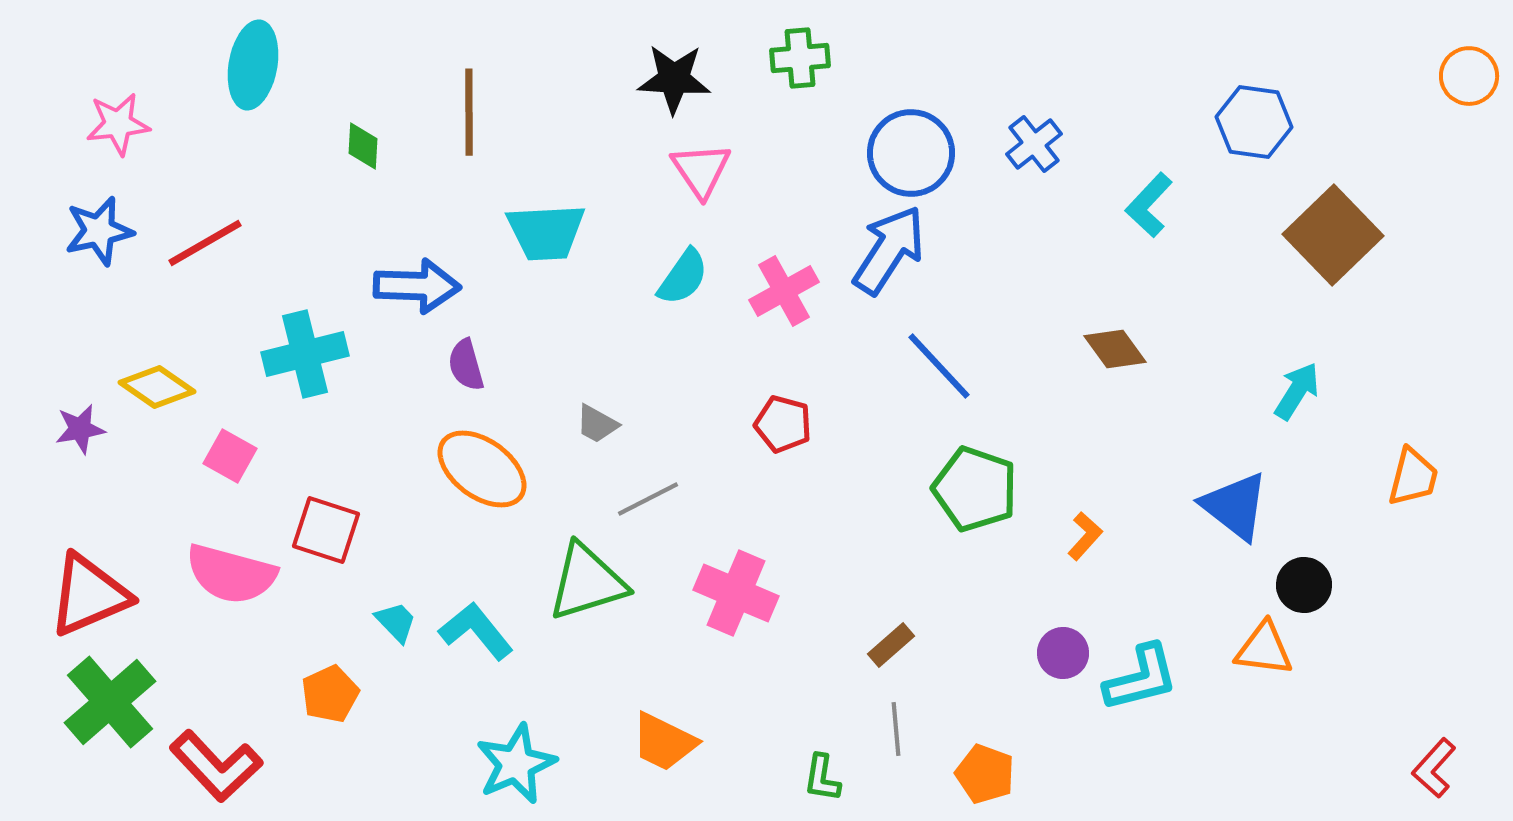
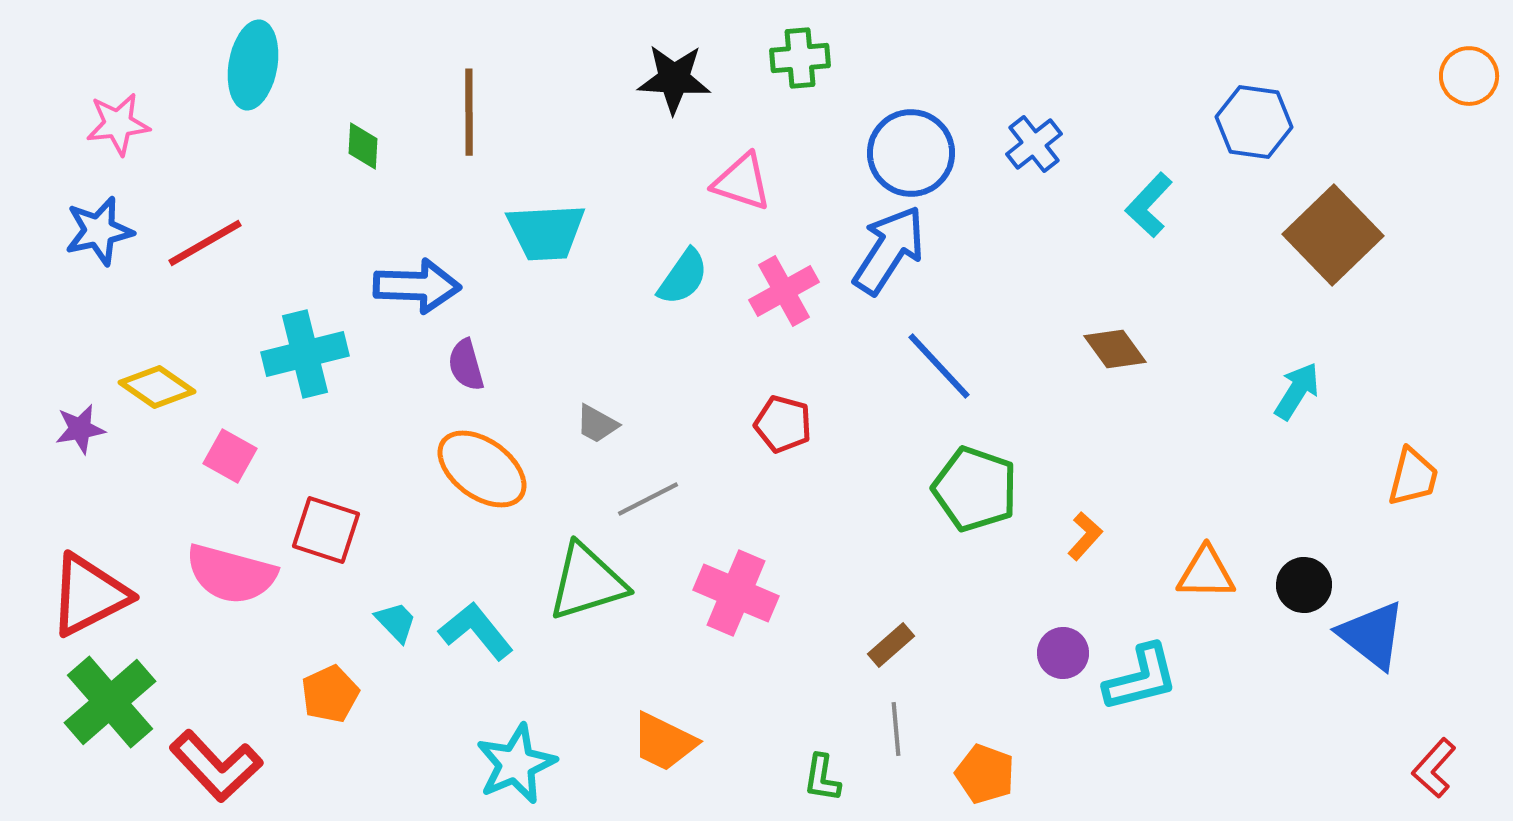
pink triangle at (701, 170): moved 41 px right, 12 px down; rotated 38 degrees counterclockwise
blue triangle at (1235, 506): moved 137 px right, 129 px down
red triangle at (89, 595): rotated 4 degrees counterclockwise
orange triangle at (1264, 649): moved 58 px left, 76 px up; rotated 6 degrees counterclockwise
